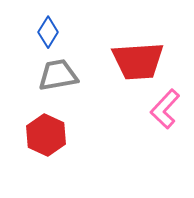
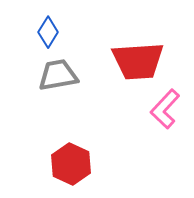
red hexagon: moved 25 px right, 29 px down
